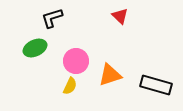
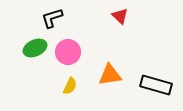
pink circle: moved 8 px left, 9 px up
orange triangle: rotated 10 degrees clockwise
